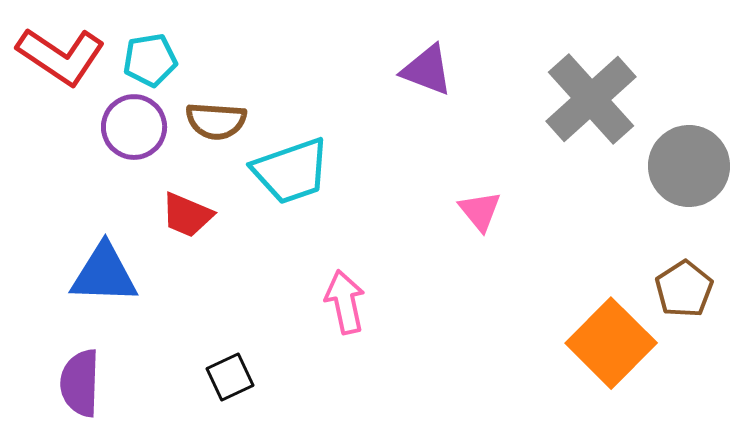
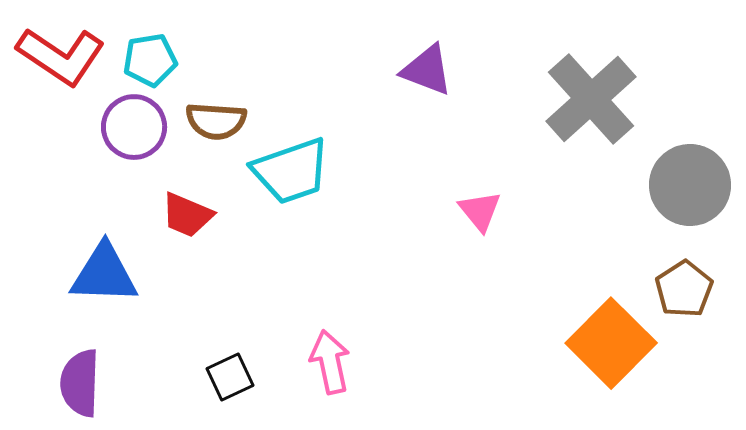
gray circle: moved 1 px right, 19 px down
pink arrow: moved 15 px left, 60 px down
